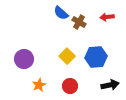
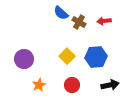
red arrow: moved 3 px left, 4 px down
red circle: moved 2 px right, 1 px up
